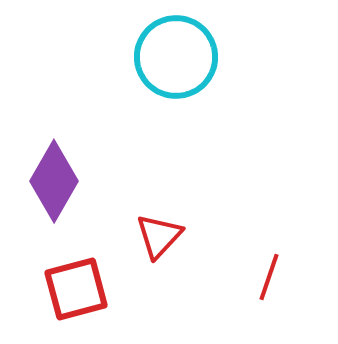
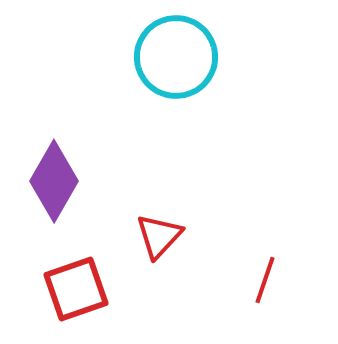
red line: moved 4 px left, 3 px down
red square: rotated 4 degrees counterclockwise
